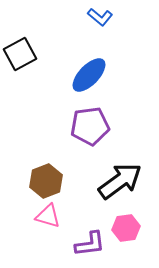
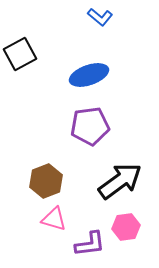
blue ellipse: rotated 27 degrees clockwise
pink triangle: moved 6 px right, 3 px down
pink hexagon: moved 1 px up
